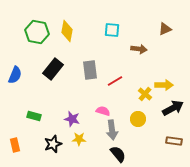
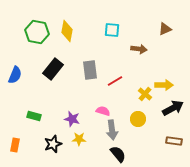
orange rectangle: rotated 24 degrees clockwise
